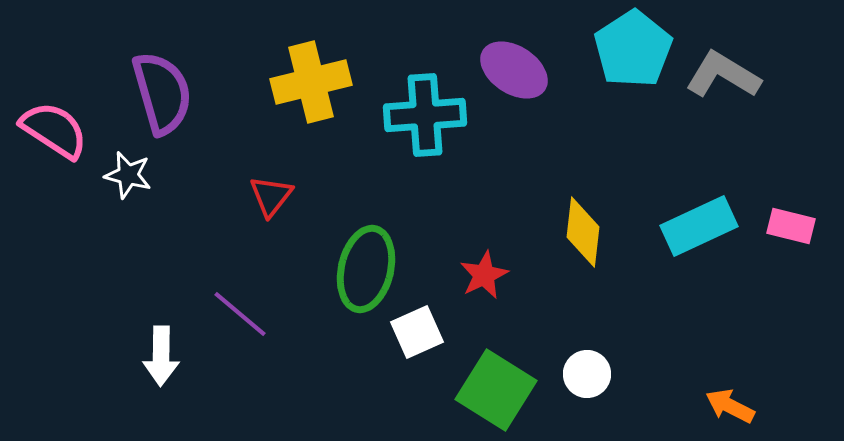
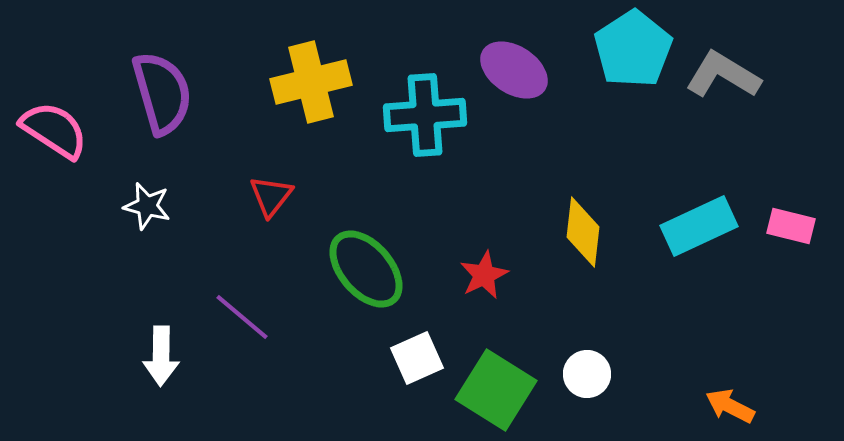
white star: moved 19 px right, 31 px down
green ellipse: rotated 54 degrees counterclockwise
purple line: moved 2 px right, 3 px down
white square: moved 26 px down
